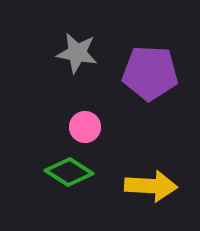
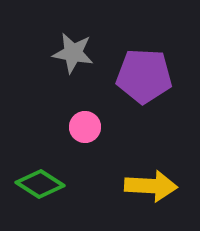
gray star: moved 4 px left
purple pentagon: moved 6 px left, 3 px down
green diamond: moved 29 px left, 12 px down
